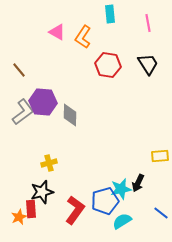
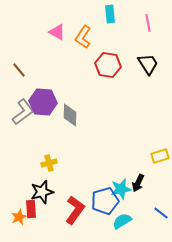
yellow rectangle: rotated 12 degrees counterclockwise
